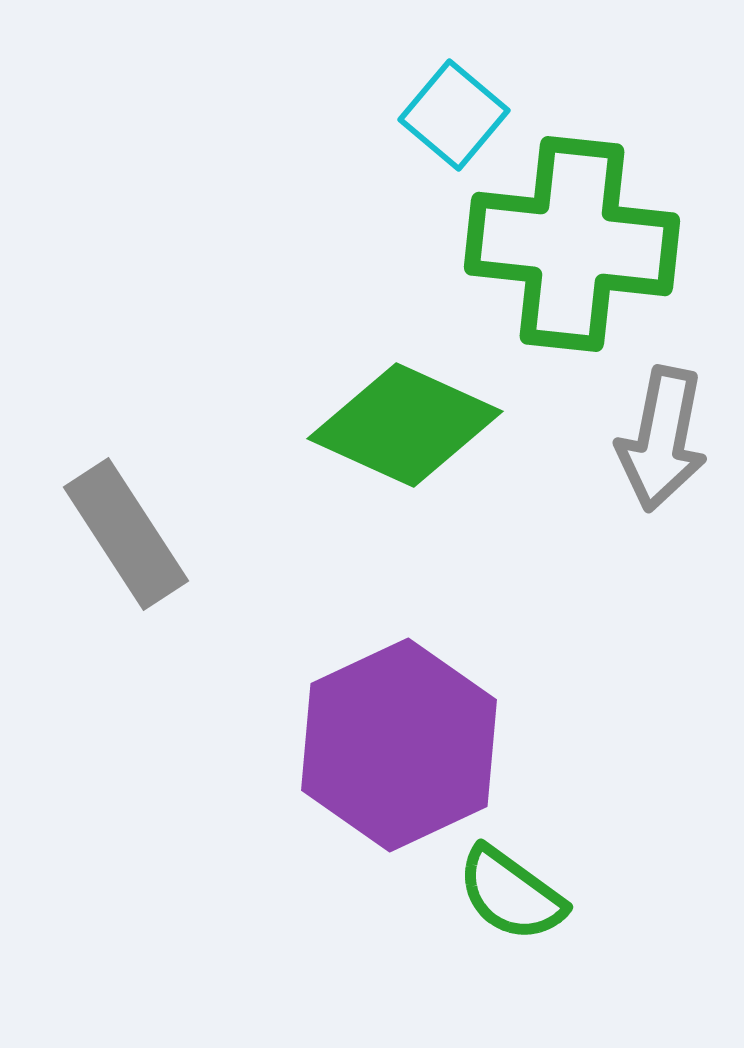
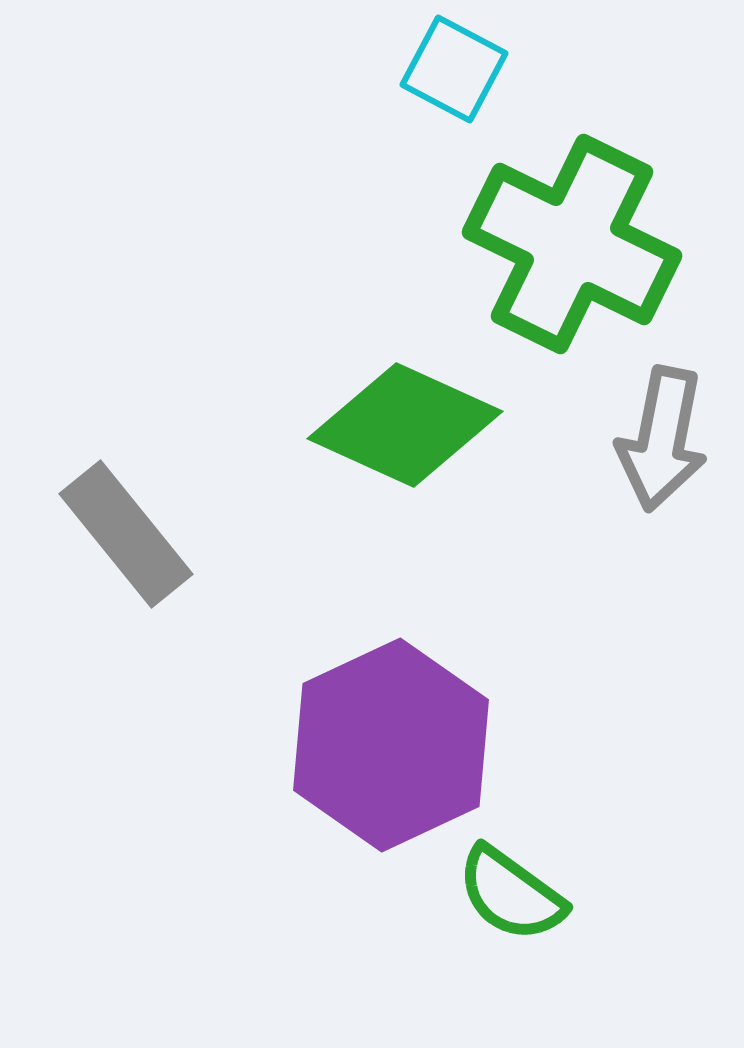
cyan square: moved 46 px up; rotated 12 degrees counterclockwise
green cross: rotated 20 degrees clockwise
gray rectangle: rotated 6 degrees counterclockwise
purple hexagon: moved 8 px left
